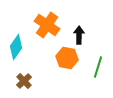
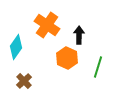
orange hexagon: rotated 15 degrees clockwise
